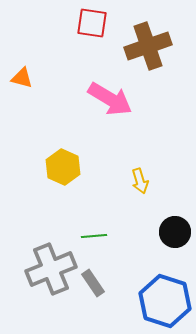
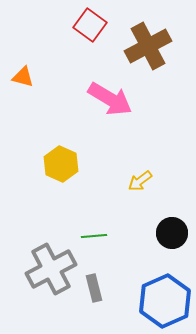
red square: moved 2 px left, 2 px down; rotated 28 degrees clockwise
brown cross: rotated 9 degrees counterclockwise
orange triangle: moved 1 px right, 1 px up
yellow hexagon: moved 2 px left, 3 px up
yellow arrow: rotated 70 degrees clockwise
black circle: moved 3 px left, 1 px down
gray cross: rotated 6 degrees counterclockwise
gray rectangle: moved 1 px right, 5 px down; rotated 20 degrees clockwise
blue hexagon: rotated 18 degrees clockwise
